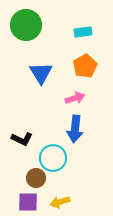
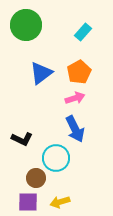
cyan rectangle: rotated 42 degrees counterclockwise
orange pentagon: moved 6 px left, 6 px down
blue triangle: rotated 25 degrees clockwise
blue arrow: rotated 32 degrees counterclockwise
cyan circle: moved 3 px right
